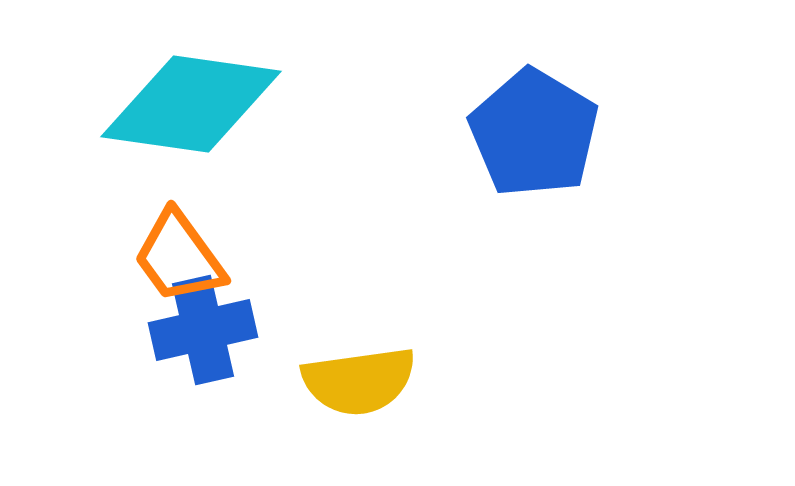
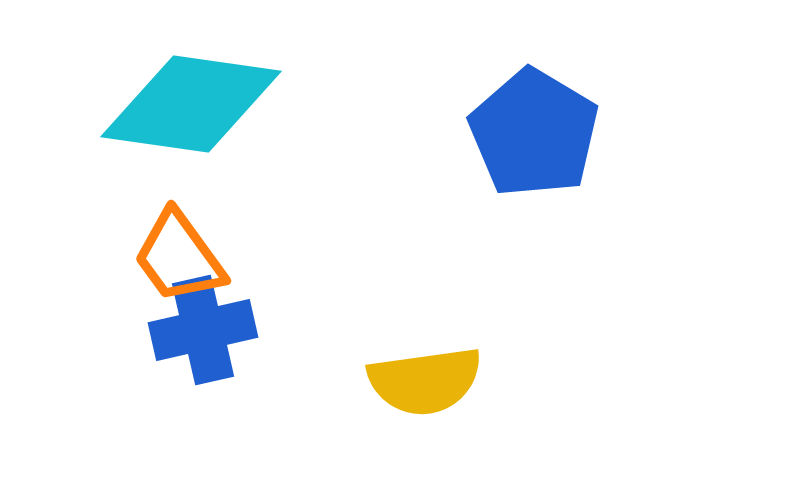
yellow semicircle: moved 66 px right
